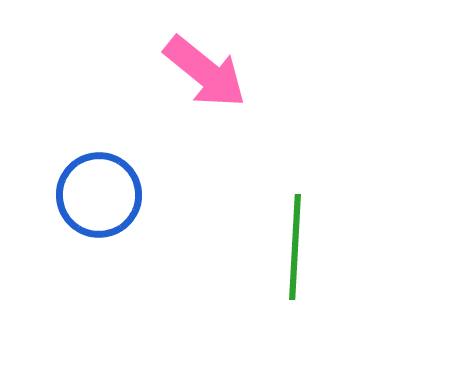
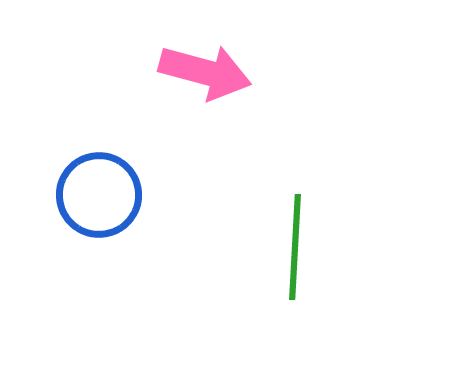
pink arrow: rotated 24 degrees counterclockwise
